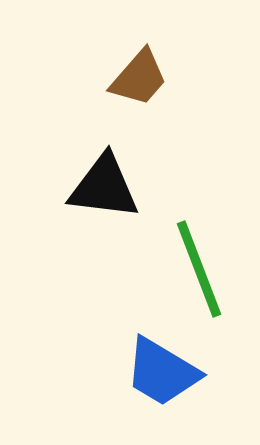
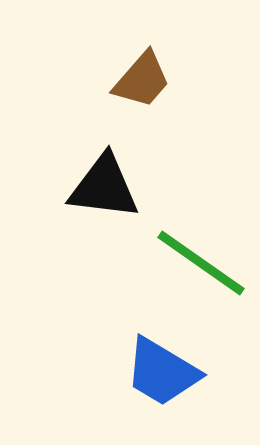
brown trapezoid: moved 3 px right, 2 px down
green line: moved 2 px right, 6 px up; rotated 34 degrees counterclockwise
